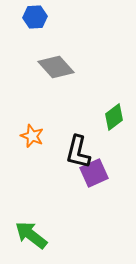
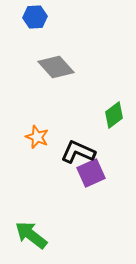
green diamond: moved 2 px up
orange star: moved 5 px right, 1 px down
black L-shape: rotated 100 degrees clockwise
purple square: moved 3 px left
